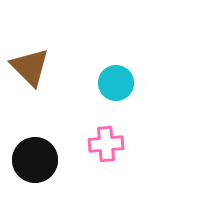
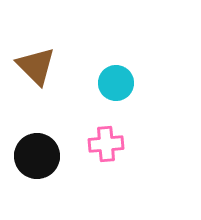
brown triangle: moved 6 px right, 1 px up
black circle: moved 2 px right, 4 px up
